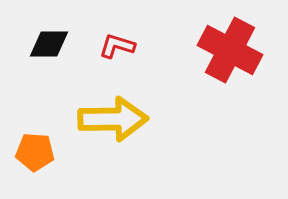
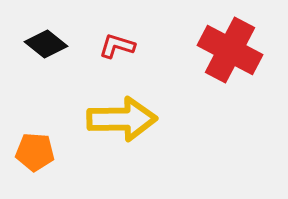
black diamond: moved 3 px left; rotated 39 degrees clockwise
yellow arrow: moved 9 px right
